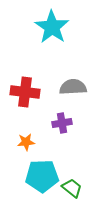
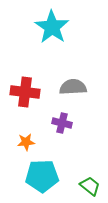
purple cross: rotated 24 degrees clockwise
green trapezoid: moved 18 px right, 2 px up
